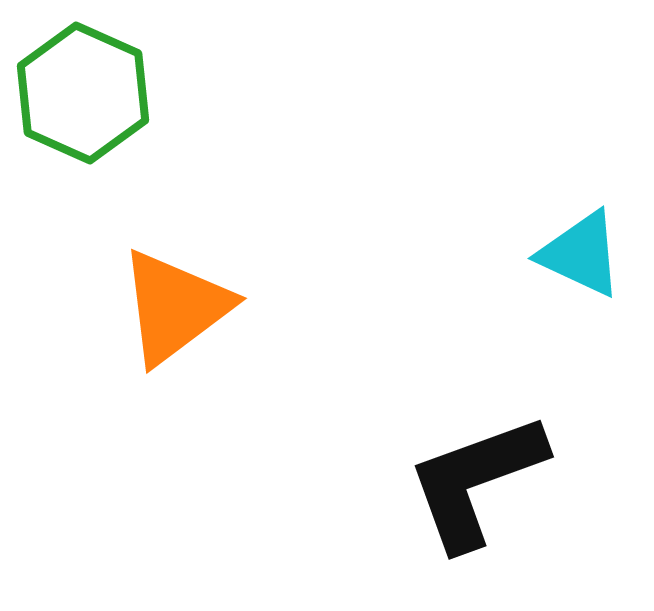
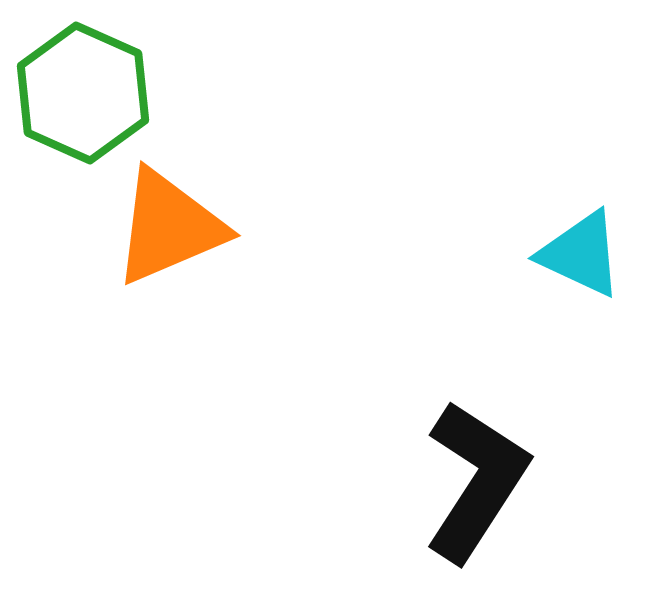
orange triangle: moved 6 px left, 80 px up; rotated 14 degrees clockwise
black L-shape: rotated 143 degrees clockwise
